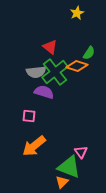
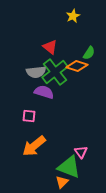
yellow star: moved 4 px left, 3 px down
